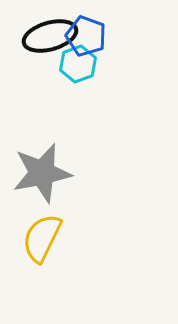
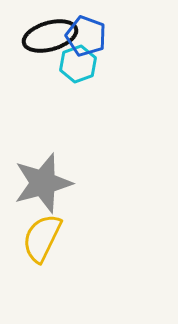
gray star: moved 1 px right, 10 px down; rotated 4 degrees counterclockwise
